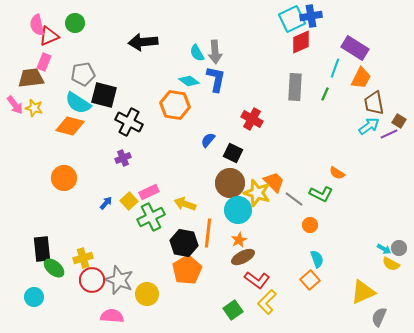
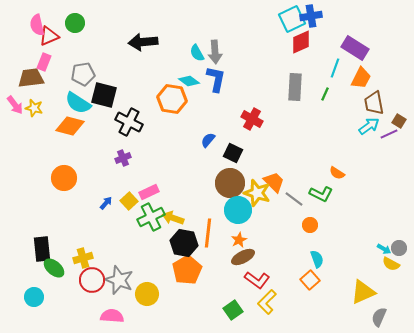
orange hexagon at (175, 105): moved 3 px left, 6 px up
yellow arrow at (185, 204): moved 12 px left, 14 px down
